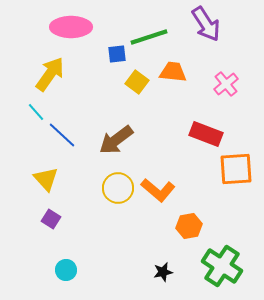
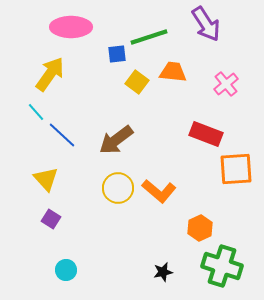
orange L-shape: moved 1 px right, 1 px down
orange hexagon: moved 11 px right, 2 px down; rotated 15 degrees counterclockwise
green cross: rotated 15 degrees counterclockwise
